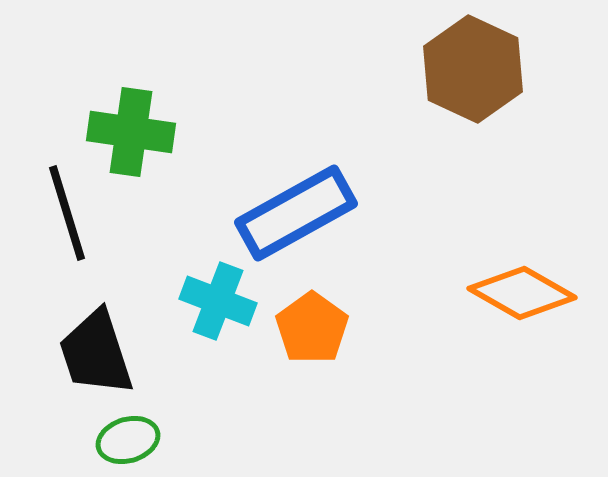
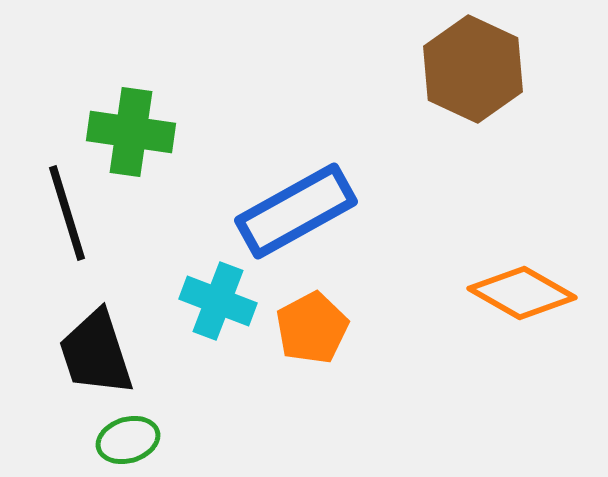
blue rectangle: moved 2 px up
orange pentagon: rotated 8 degrees clockwise
